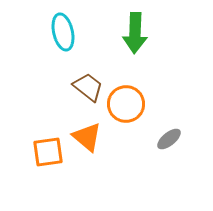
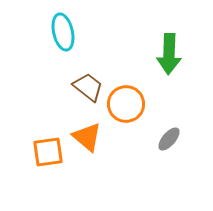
green arrow: moved 34 px right, 21 px down
gray ellipse: rotated 10 degrees counterclockwise
